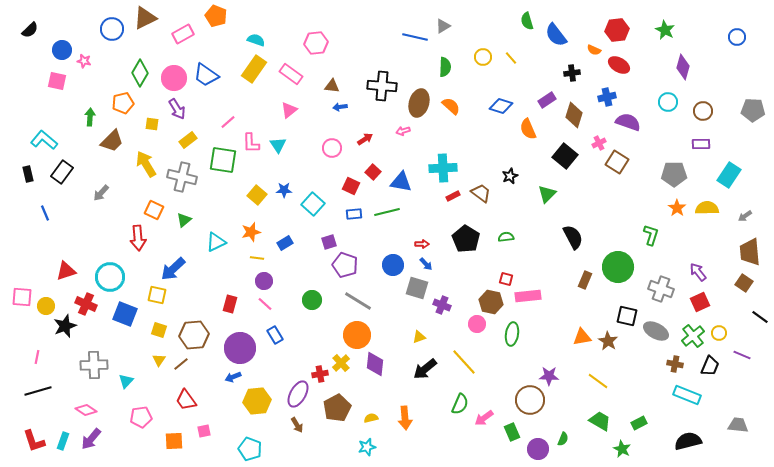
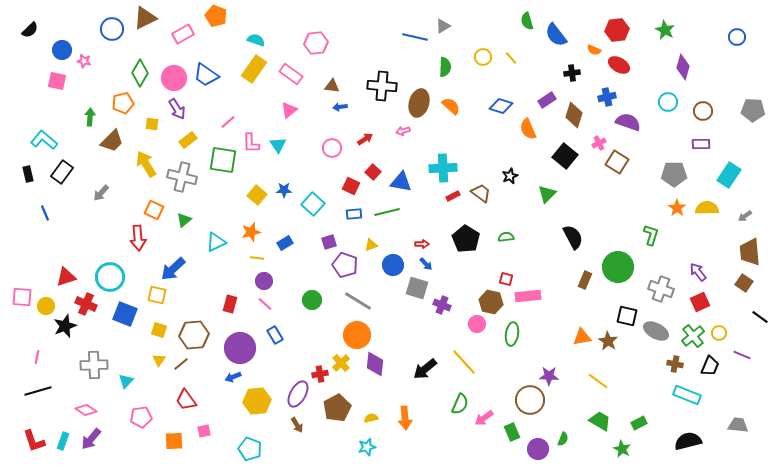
red triangle at (66, 271): moved 6 px down
yellow triangle at (419, 337): moved 48 px left, 92 px up
